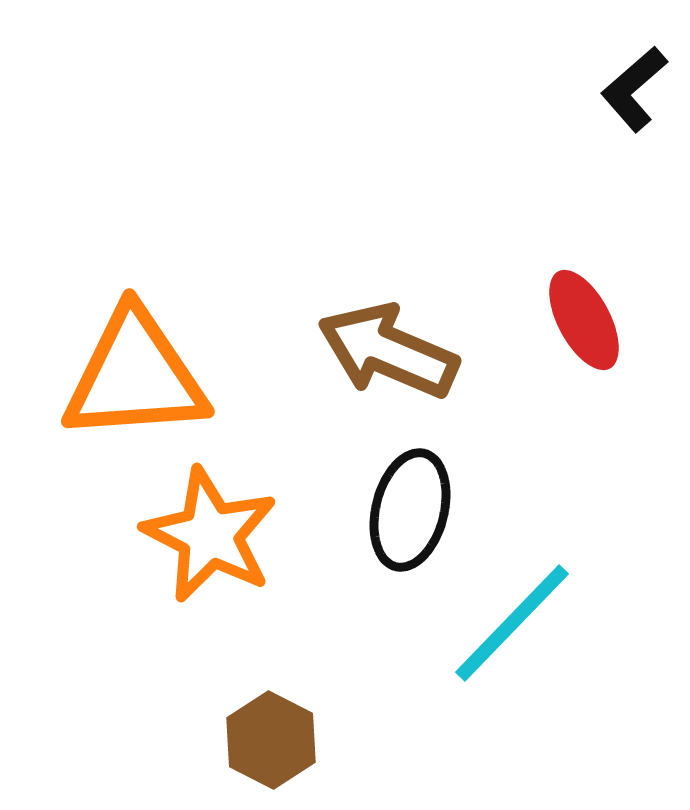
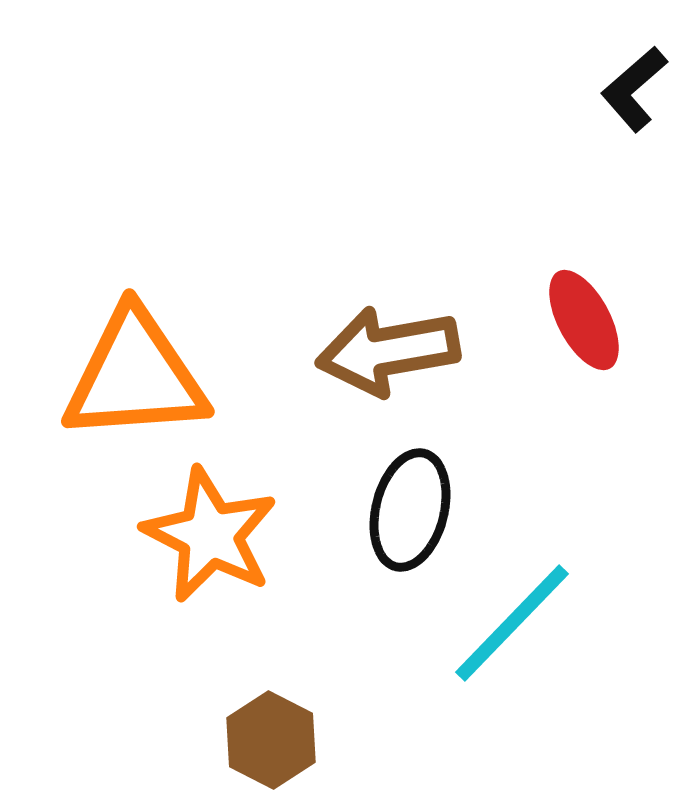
brown arrow: rotated 33 degrees counterclockwise
